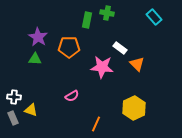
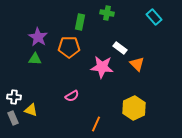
green rectangle: moved 7 px left, 2 px down
